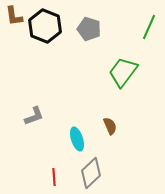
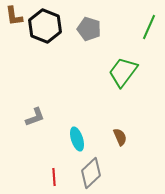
gray L-shape: moved 1 px right, 1 px down
brown semicircle: moved 10 px right, 11 px down
